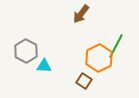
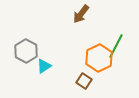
cyan triangle: rotated 35 degrees counterclockwise
